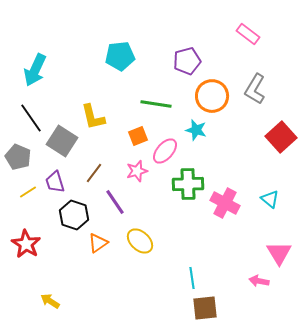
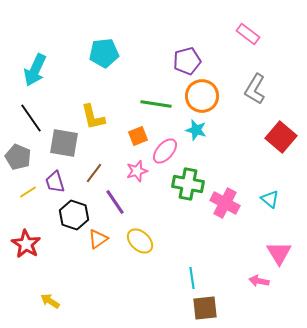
cyan pentagon: moved 16 px left, 3 px up
orange circle: moved 10 px left
red square: rotated 8 degrees counterclockwise
gray square: moved 2 px right, 2 px down; rotated 24 degrees counterclockwise
green cross: rotated 12 degrees clockwise
orange triangle: moved 4 px up
